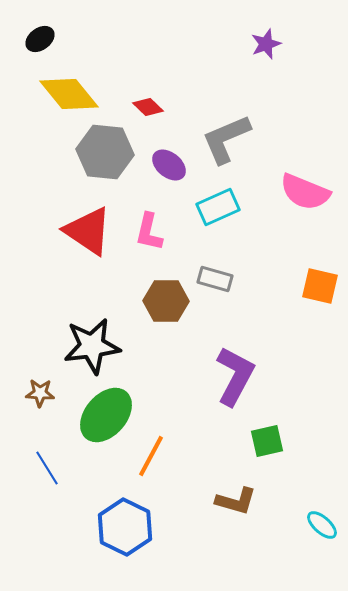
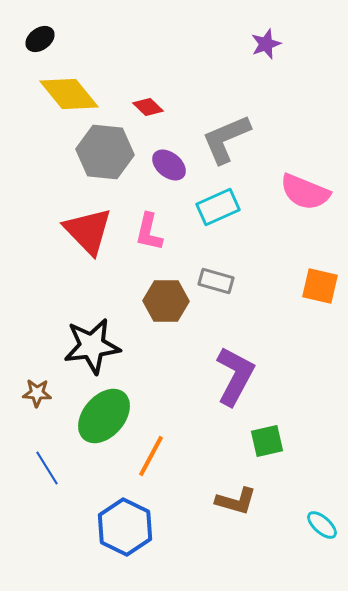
red triangle: rotated 12 degrees clockwise
gray rectangle: moved 1 px right, 2 px down
brown star: moved 3 px left
green ellipse: moved 2 px left, 1 px down
